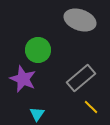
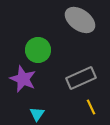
gray ellipse: rotated 16 degrees clockwise
gray rectangle: rotated 16 degrees clockwise
yellow line: rotated 21 degrees clockwise
